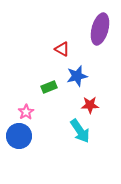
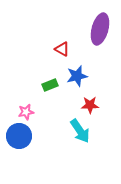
green rectangle: moved 1 px right, 2 px up
pink star: rotated 21 degrees clockwise
